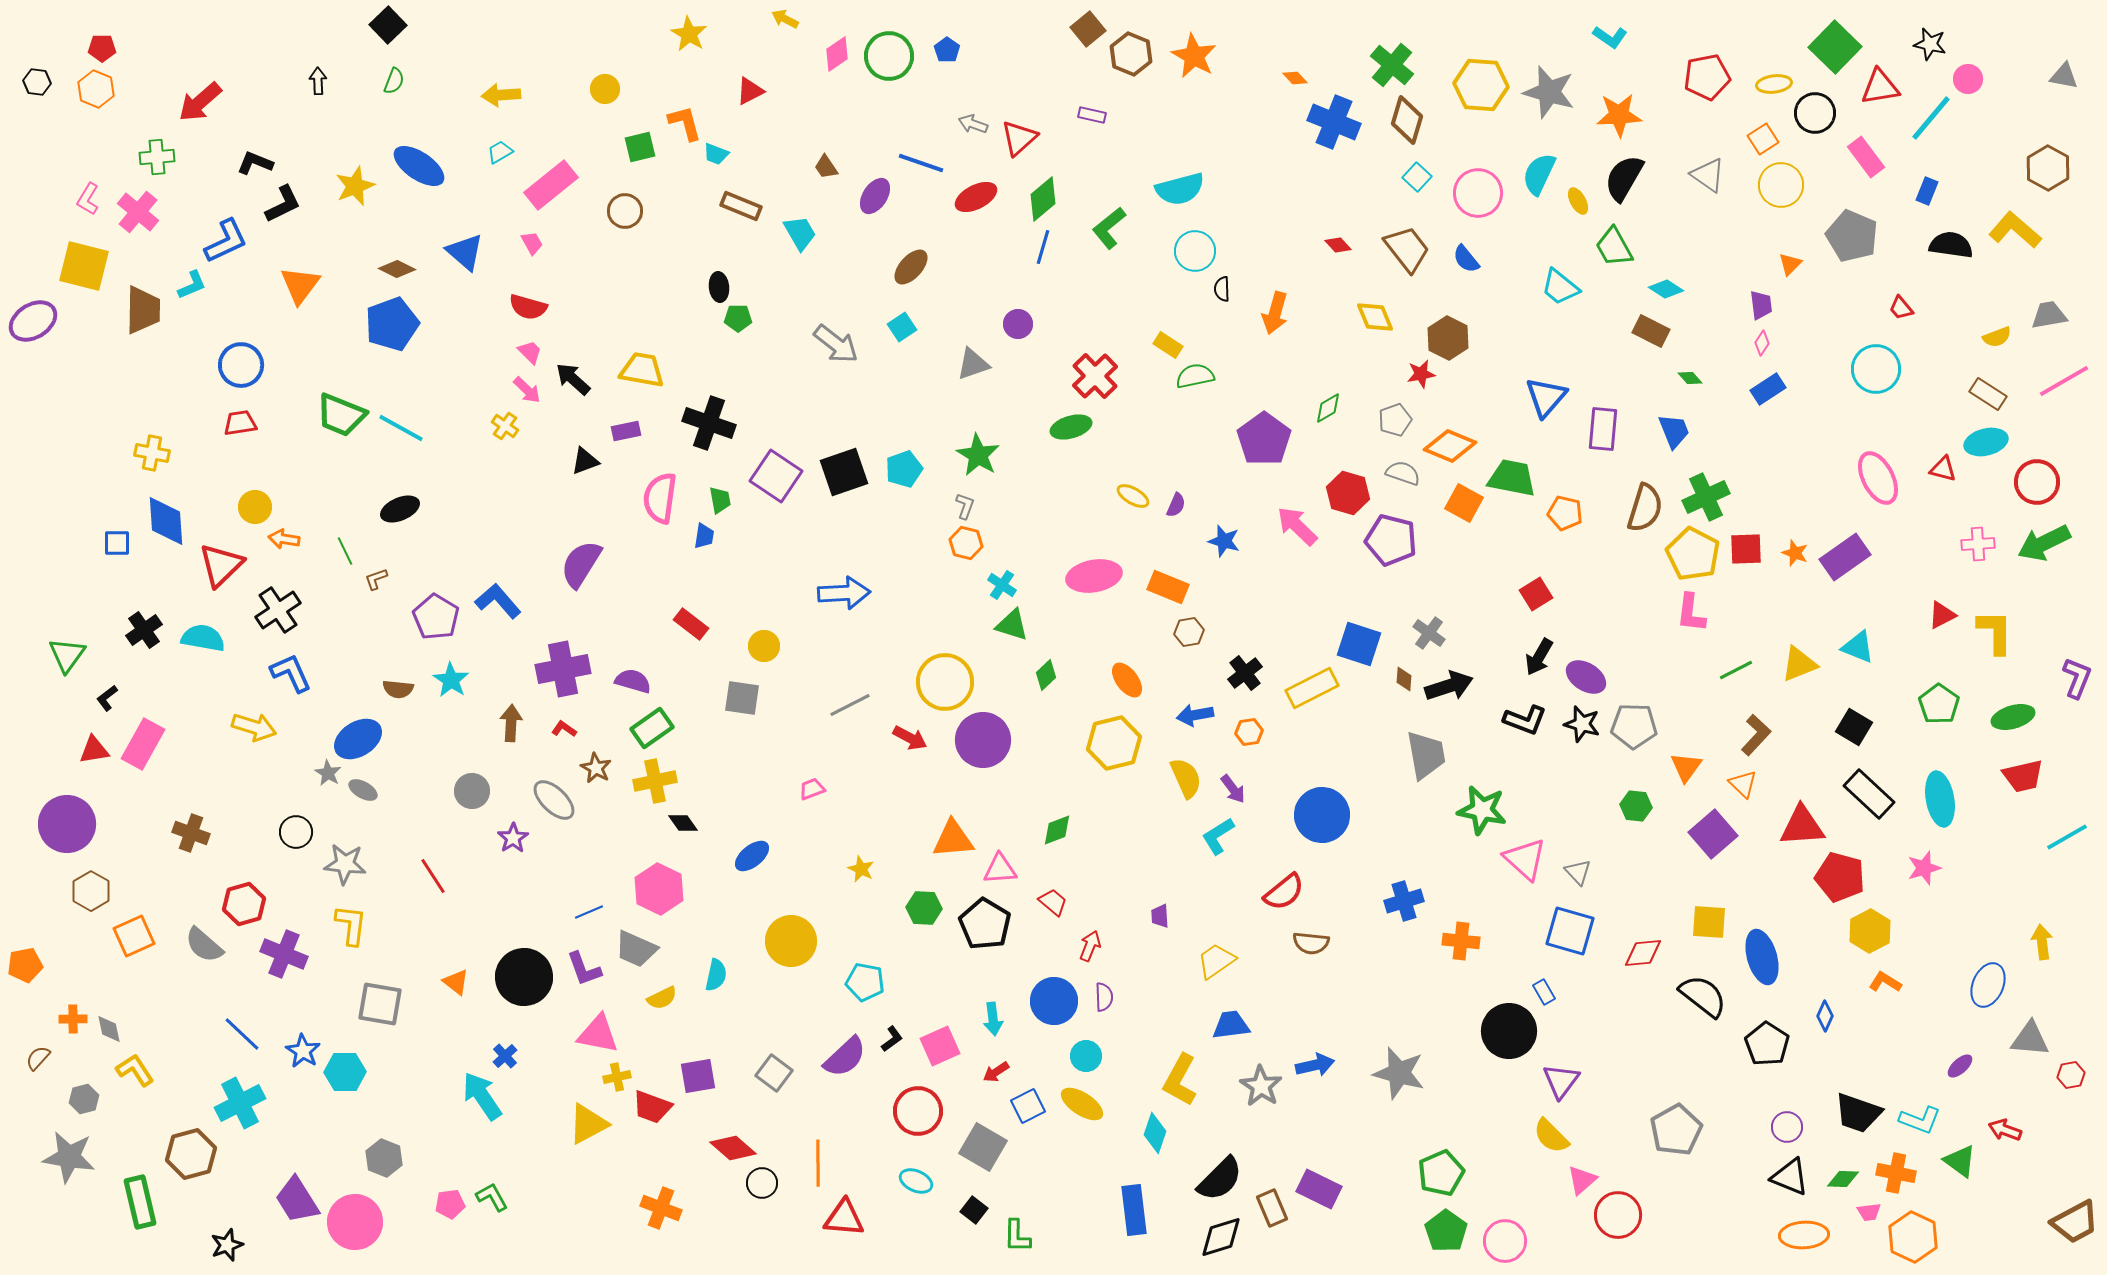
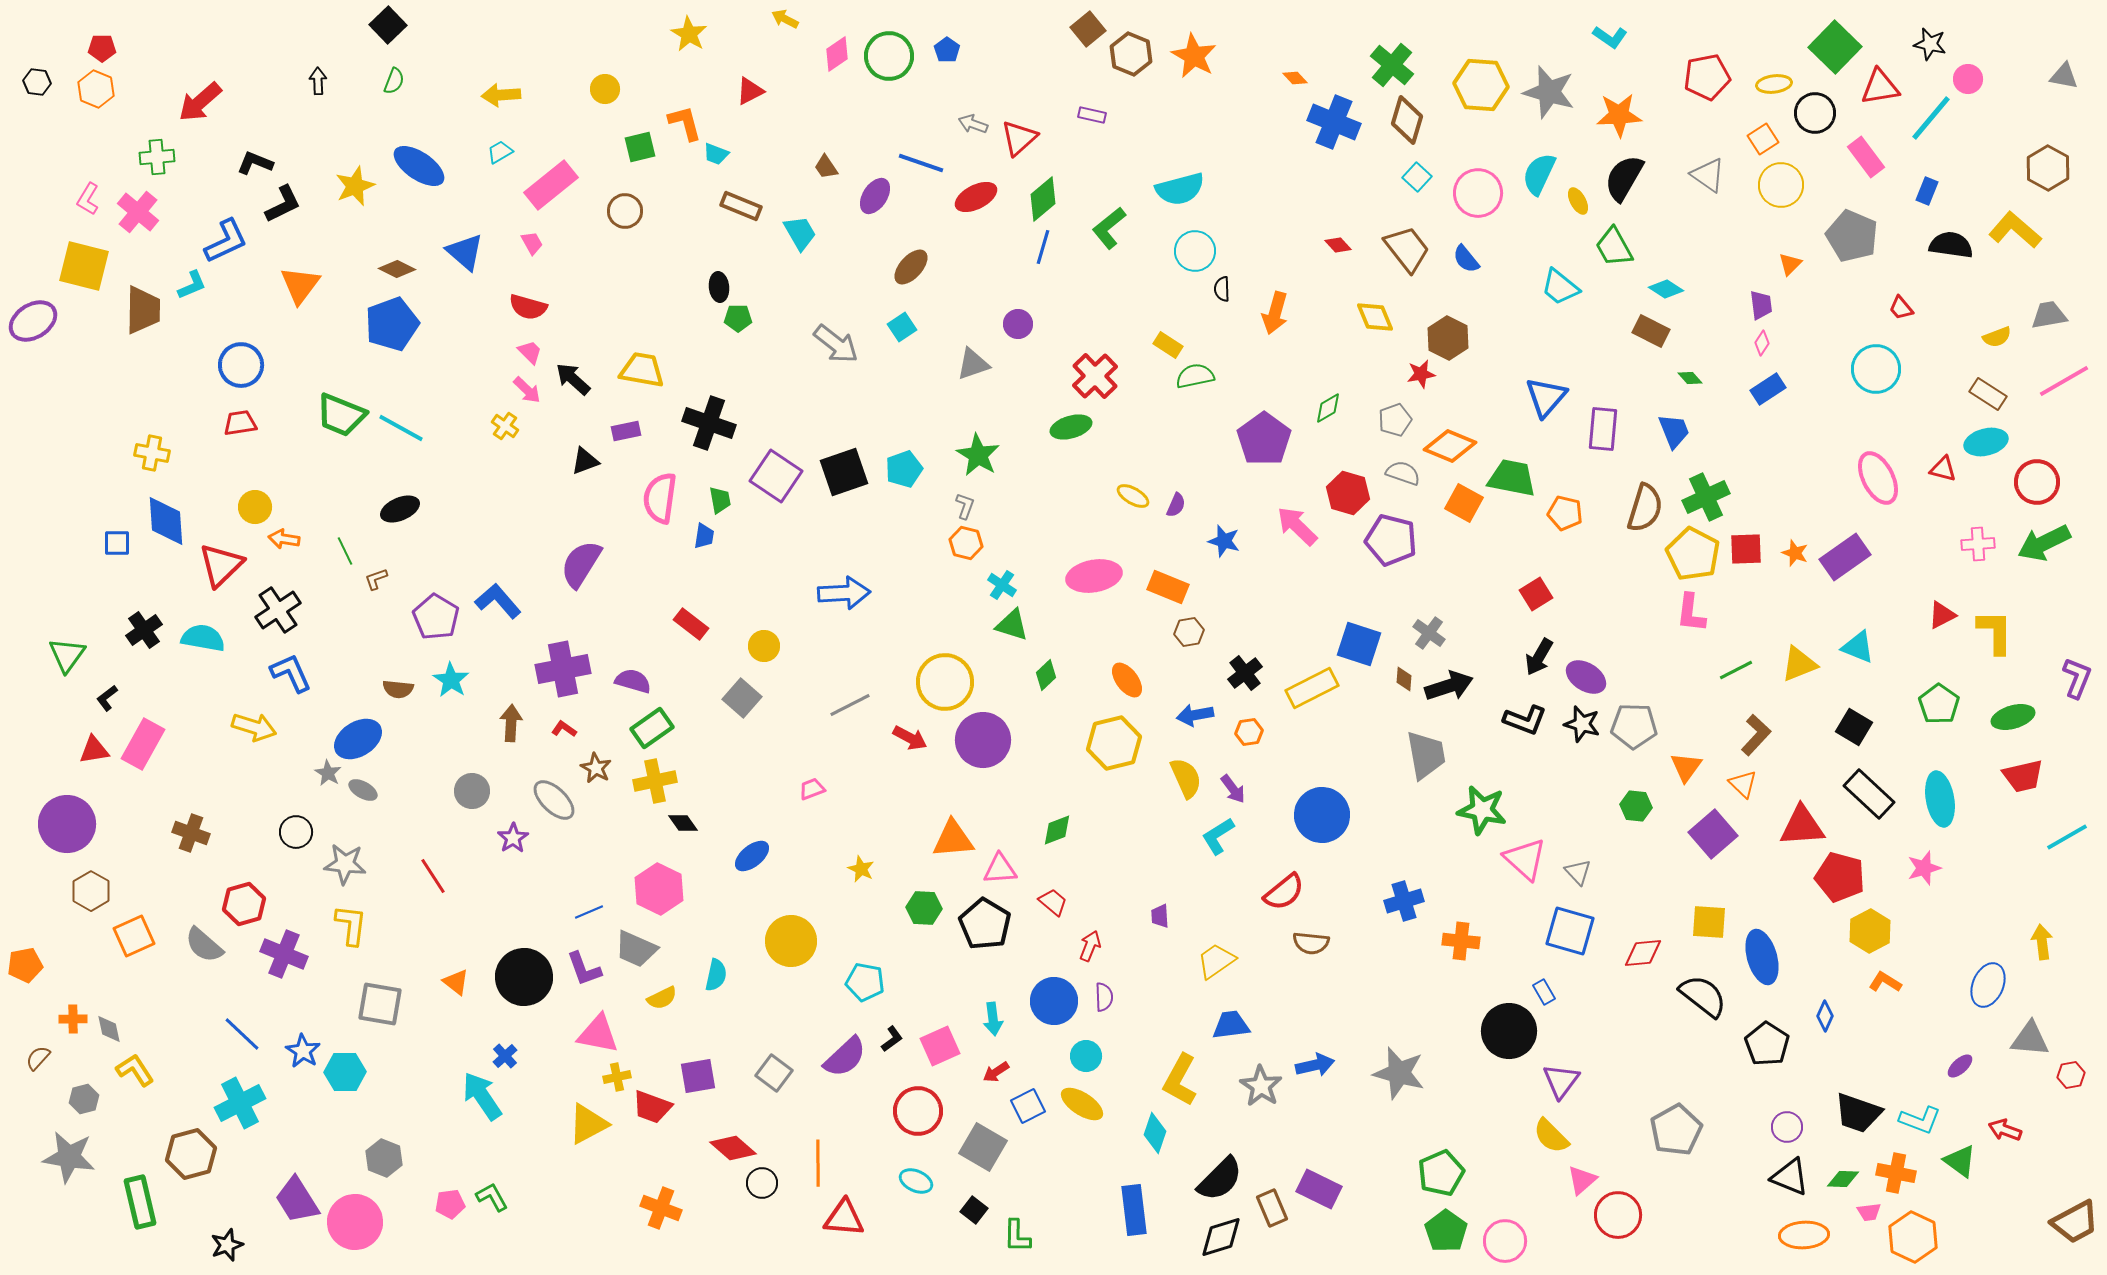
gray square at (742, 698): rotated 33 degrees clockwise
